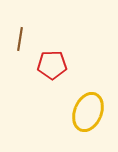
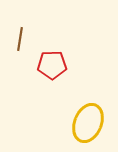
yellow ellipse: moved 11 px down
